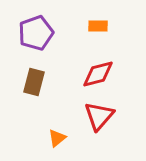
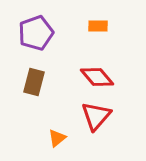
red diamond: moved 1 px left, 3 px down; rotated 64 degrees clockwise
red triangle: moved 3 px left
